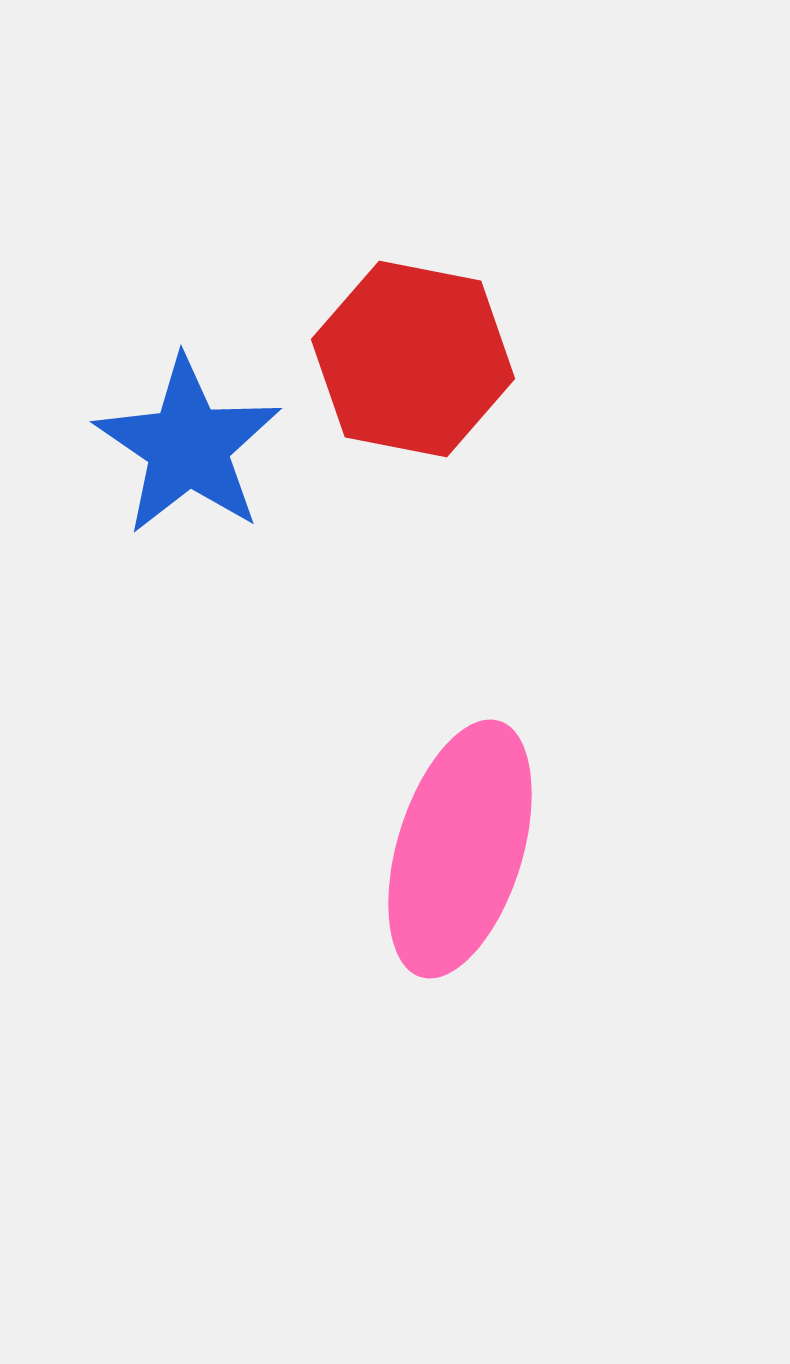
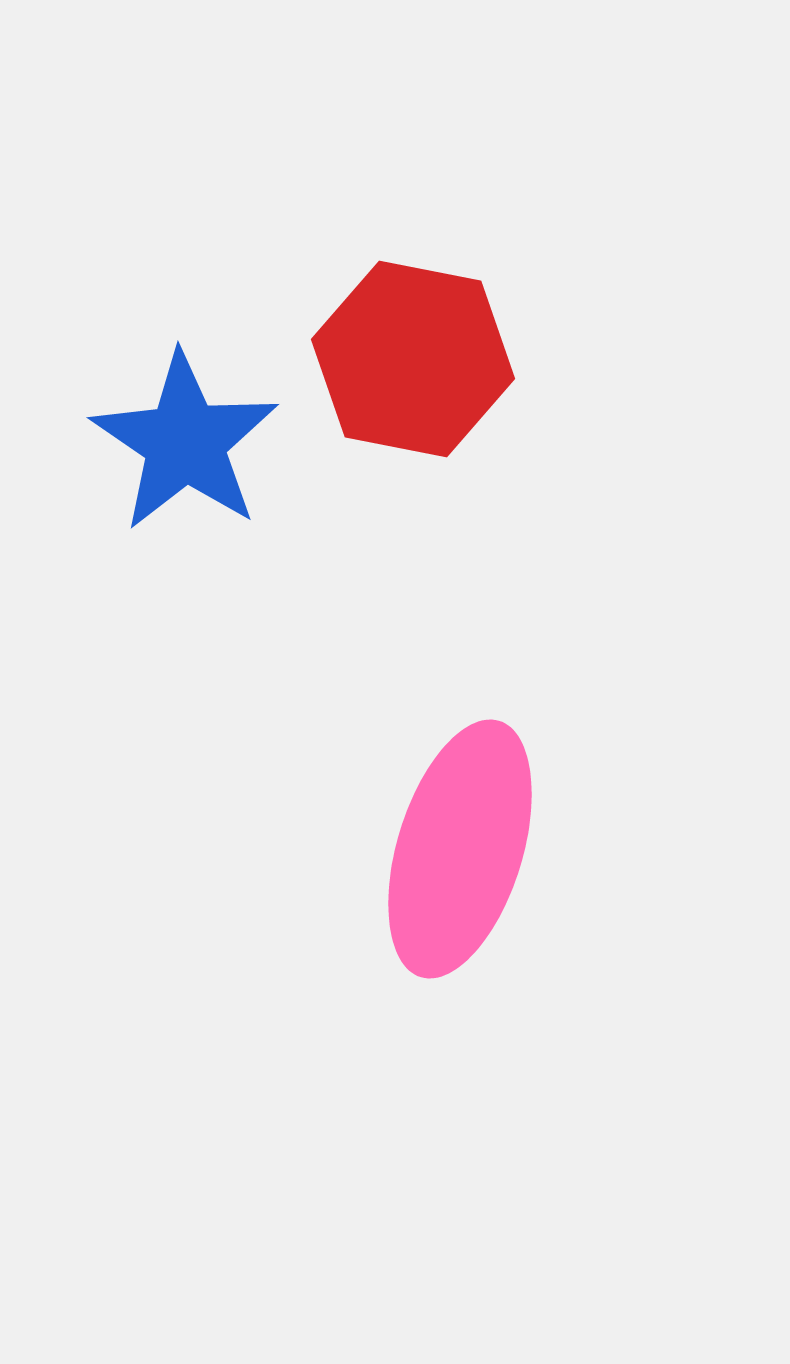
blue star: moved 3 px left, 4 px up
